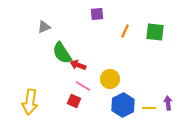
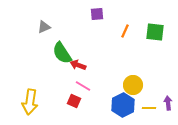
yellow circle: moved 23 px right, 6 px down
